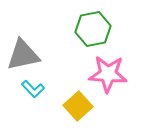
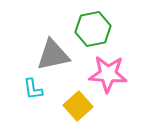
gray triangle: moved 30 px right
cyan L-shape: rotated 35 degrees clockwise
